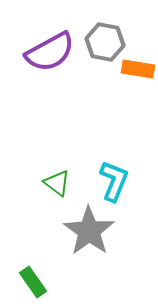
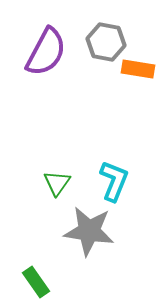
gray hexagon: moved 1 px right
purple semicircle: moved 4 px left; rotated 33 degrees counterclockwise
green triangle: rotated 28 degrees clockwise
gray star: rotated 27 degrees counterclockwise
green rectangle: moved 3 px right
